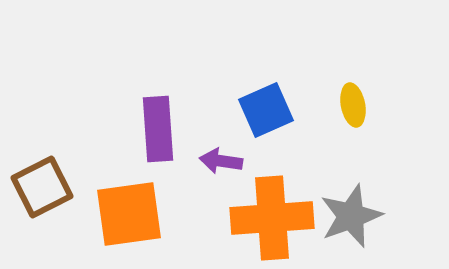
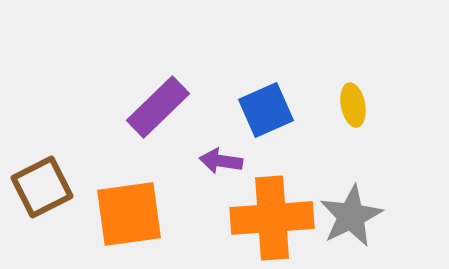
purple rectangle: moved 22 px up; rotated 50 degrees clockwise
gray star: rotated 6 degrees counterclockwise
